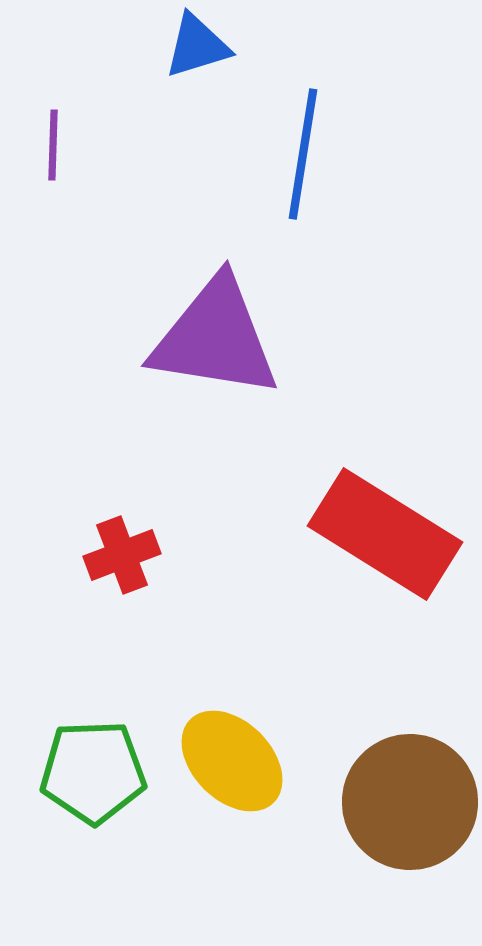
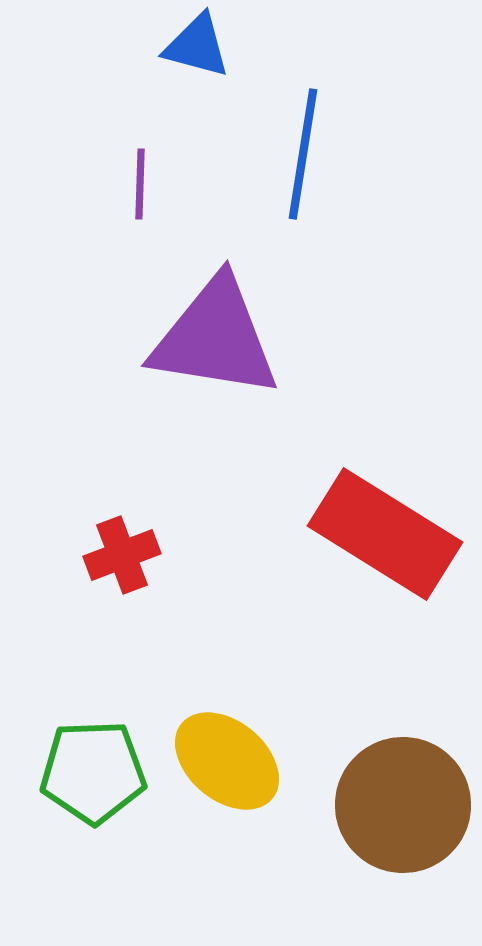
blue triangle: rotated 32 degrees clockwise
purple line: moved 87 px right, 39 px down
yellow ellipse: moved 5 px left; rotated 5 degrees counterclockwise
brown circle: moved 7 px left, 3 px down
